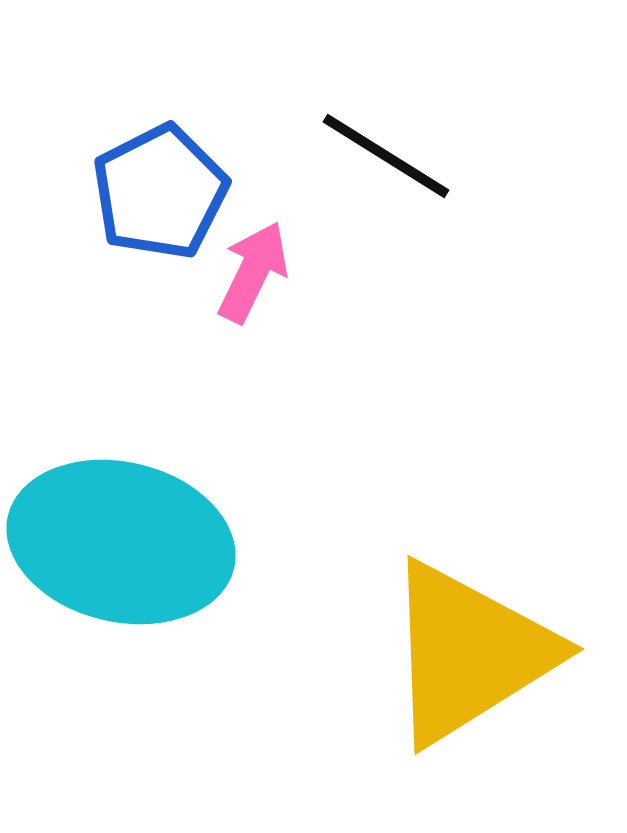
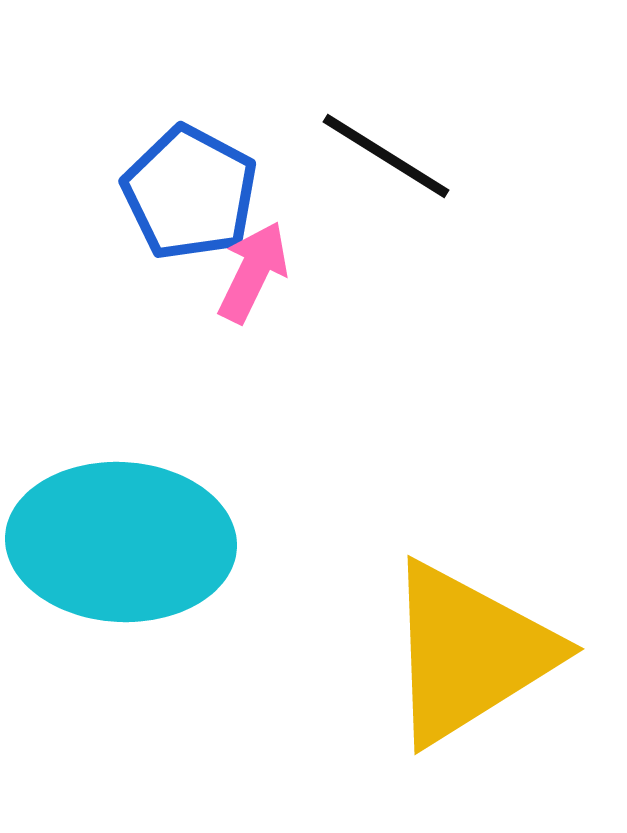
blue pentagon: moved 30 px right, 1 px down; rotated 17 degrees counterclockwise
cyan ellipse: rotated 10 degrees counterclockwise
